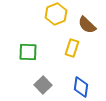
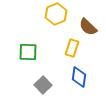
brown semicircle: moved 1 px right, 2 px down
blue diamond: moved 2 px left, 10 px up
